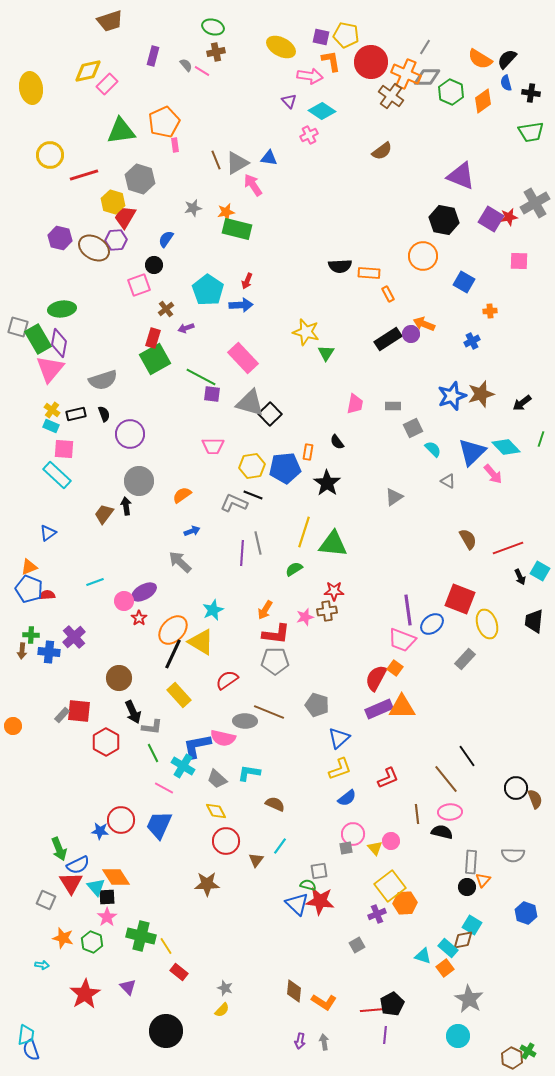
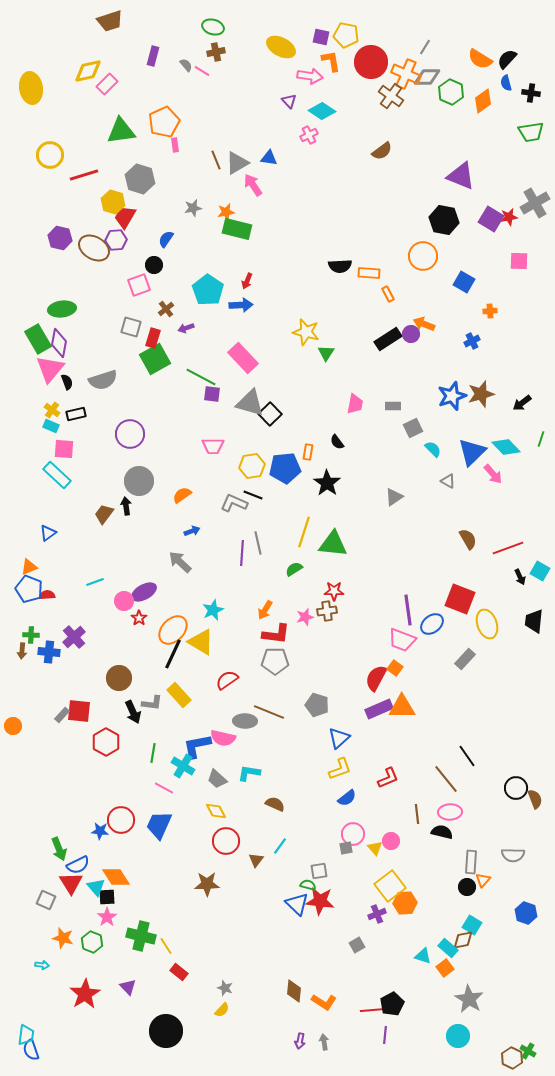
gray square at (18, 327): moved 113 px right
black semicircle at (104, 414): moved 37 px left, 32 px up
gray L-shape at (152, 727): moved 24 px up
green line at (153, 753): rotated 36 degrees clockwise
